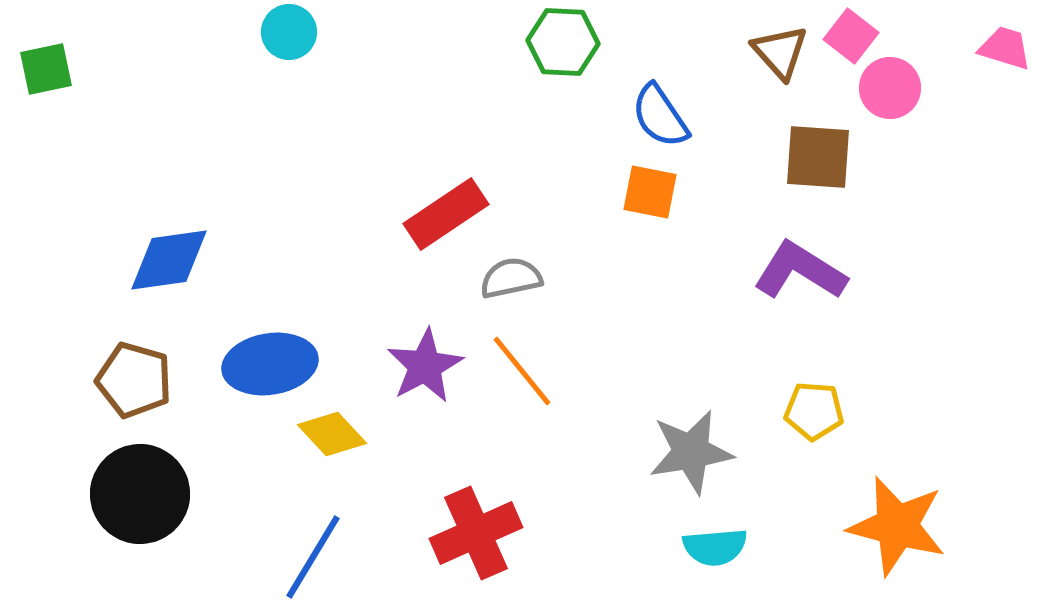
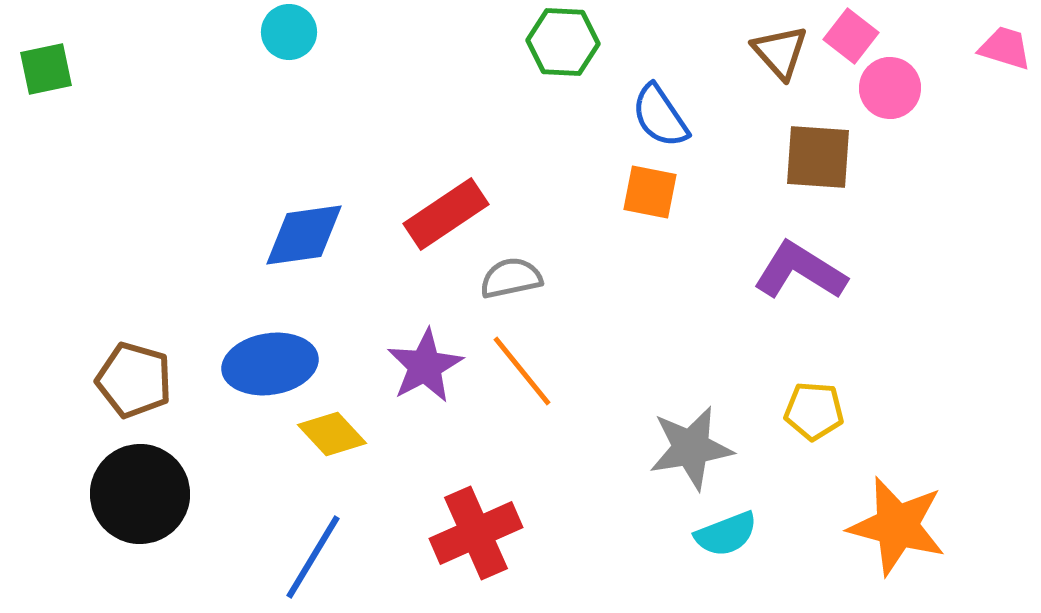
blue diamond: moved 135 px right, 25 px up
gray star: moved 4 px up
cyan semicircle: moved 11 px right, 13 px up; rotated 16 degrees counterclockwise
